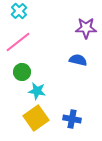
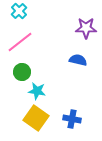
pink line: moved 2 px right
yellow square: rotated 20 degrees counterclockwise
